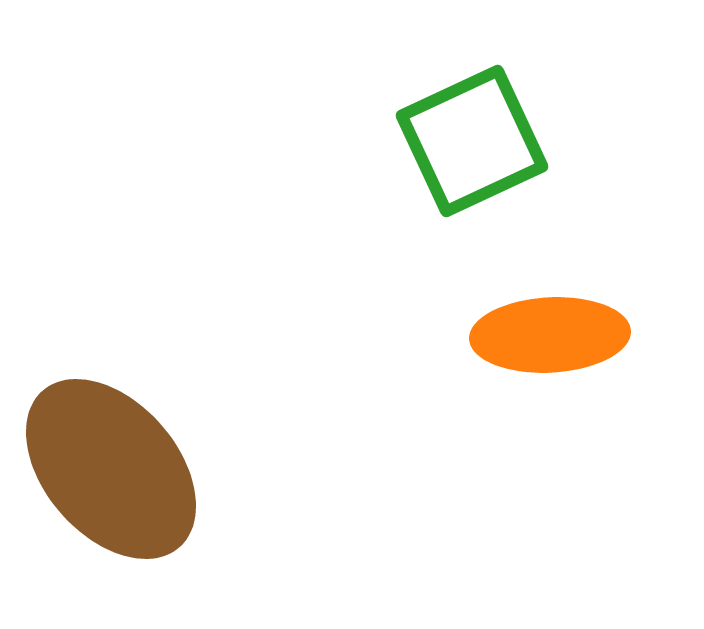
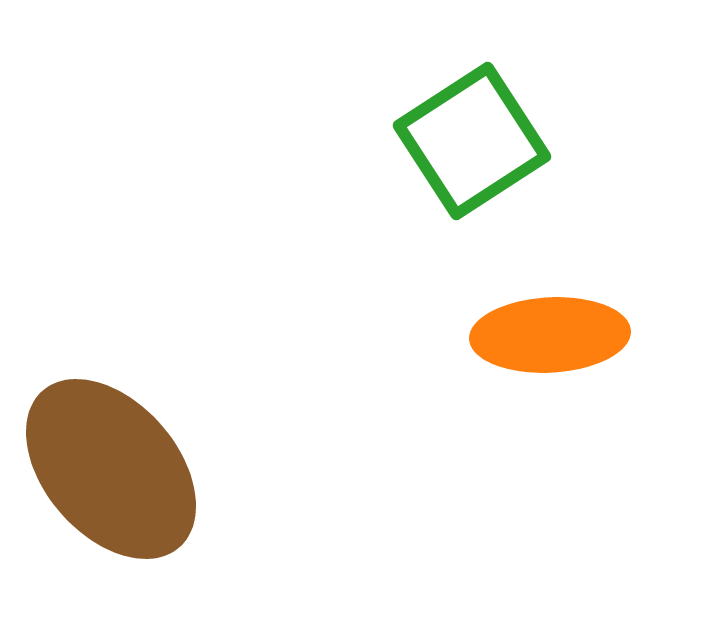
green square: rotated 8 degrees counterclockwise
